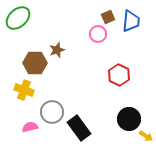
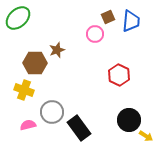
pink circle: moved 3 px left
black circle: moved 1 px down
pink semicircle: moved 2 px left, 2 px up
